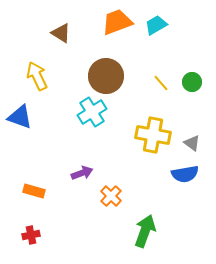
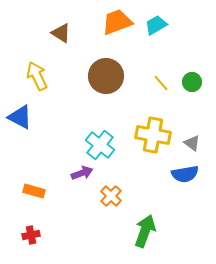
cyan cross: moved 8 px right, 33 px down; rotated 20 degrees counterclockwise
blue triangle: rotated 8 degrees clockwise
